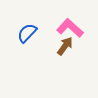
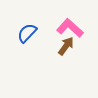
brown arrow: moved 1 px right
